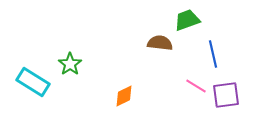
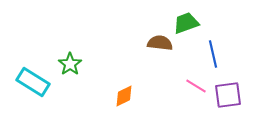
green trapezoid: moved 1 px left, 3 px down
purple square: moved 2 px right
